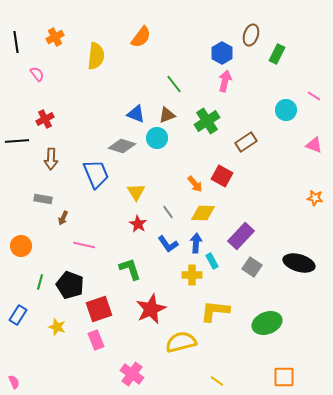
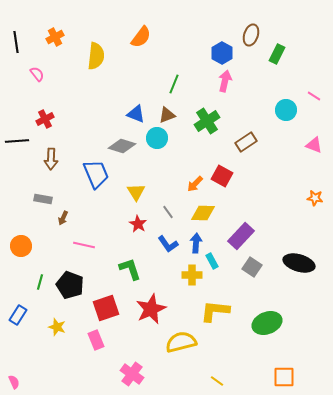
green line at (174, 84): rotated 60 degrees clockwise
orange arrow at (195, 184): rotated 84 degrees clockwise
red square at (99, 309): moved 7 px right, 1 px up
